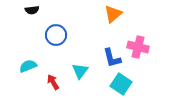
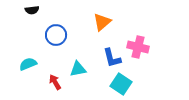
orange triangle: moved 11 px left, 8 px down
cyan semicircle: moved 2 px up
cyan triangle: moved 2 px left, 2 px up; rotated 42 degrees clockwise
red arrow: moved 2 px right
